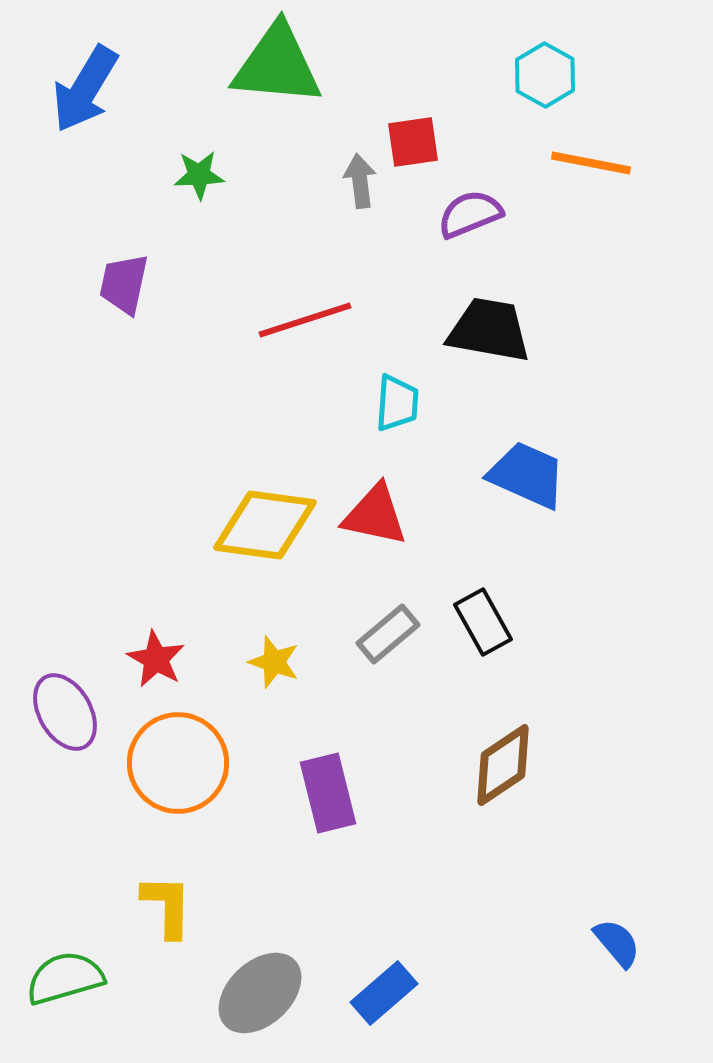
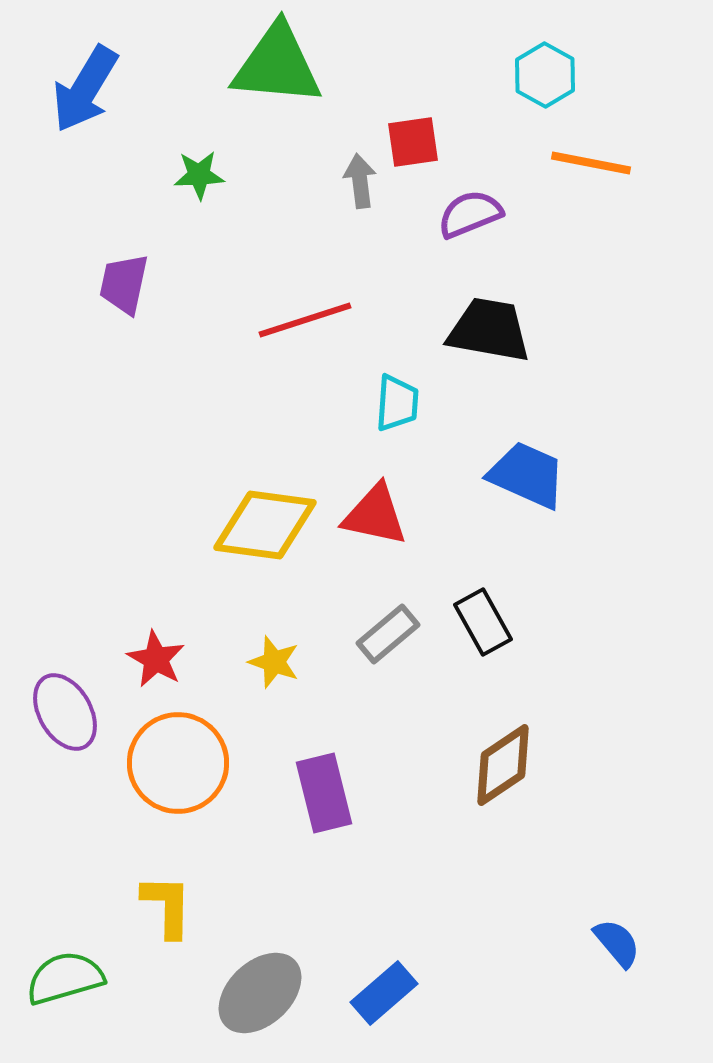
purple rectangle: moved 4 px left
